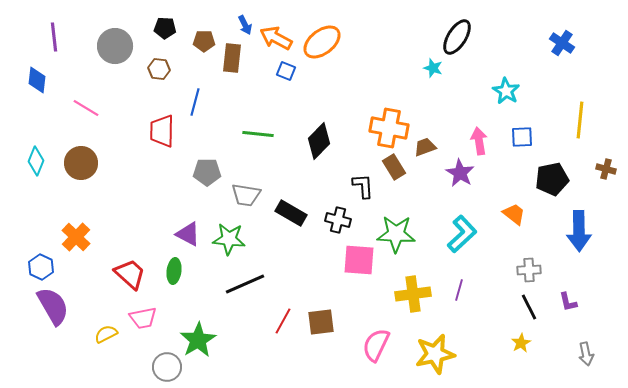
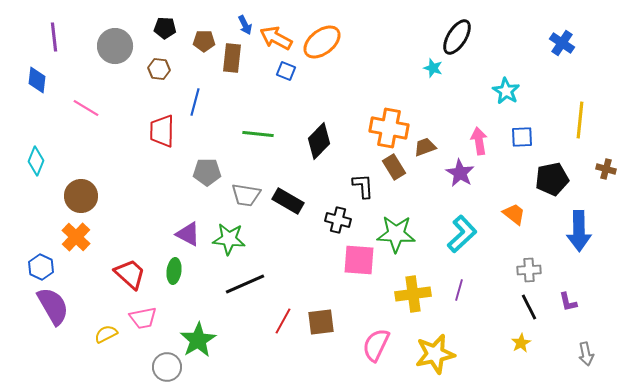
brown circle at (81, 163): moved 33 px down
black rectangle at (291, 213): moved 3 px left, 12 px up
